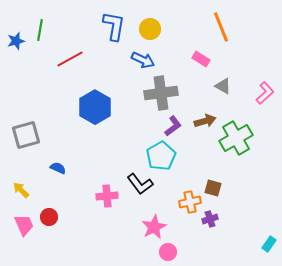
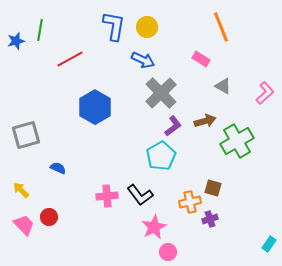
yellow circle: moved 3 px left, 2 px up
gray cross: rotated 36 degrees counterclockwise
green cross: moved 1 px right, 3 px down
black L-shape: moved 11 px down
pink trapezoid: rotated 20 degrees counterclockwise
